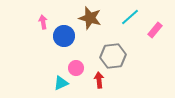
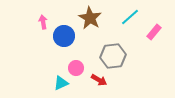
brown star: rotated 15 degrees clockwise
pink rectangle: moved 1 px left, 2 px down
red arrow: rotated 126 degrees clockwise
